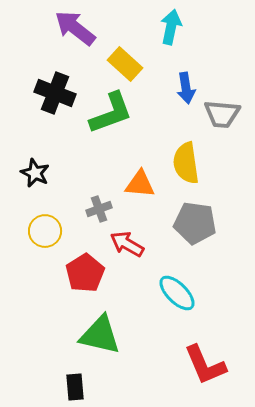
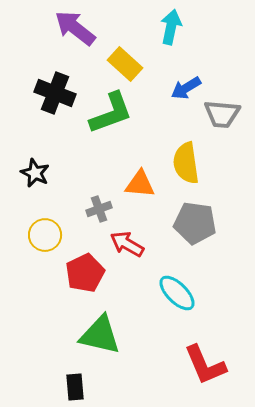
blue arrow: rotated 68 degrees clockwise
yellow circle: moved 4 px down
red pentagon: rotated 6 degrees clockwise
